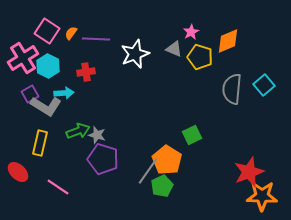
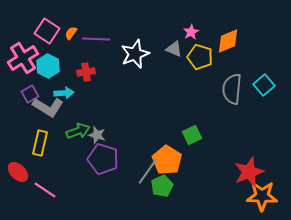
gray L-shape: moved 2 px right, 1 px down
pink line: moved 13 px left, 3 px down
